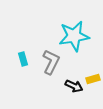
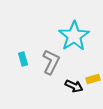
cyan star: rotated 24 degrees counterclockwise
